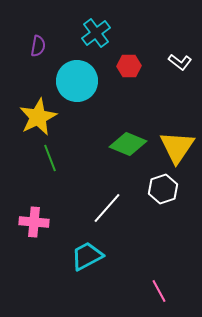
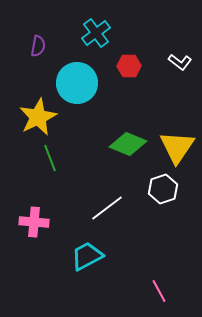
cyan circle: moved 2 px down
white line: rotated 12 degrees clockwise
